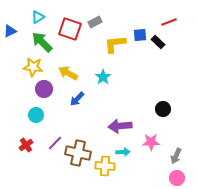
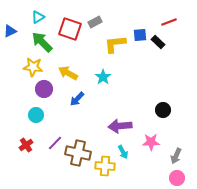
black circle: moved 1 px down
cyan arrow: rotated 64 degrees clockwise
